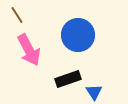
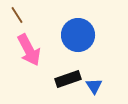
blue triangle: moved 6 px up
